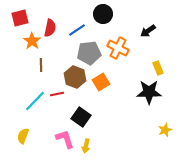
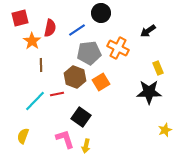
black circle: moved 2 px left, 1 px up
